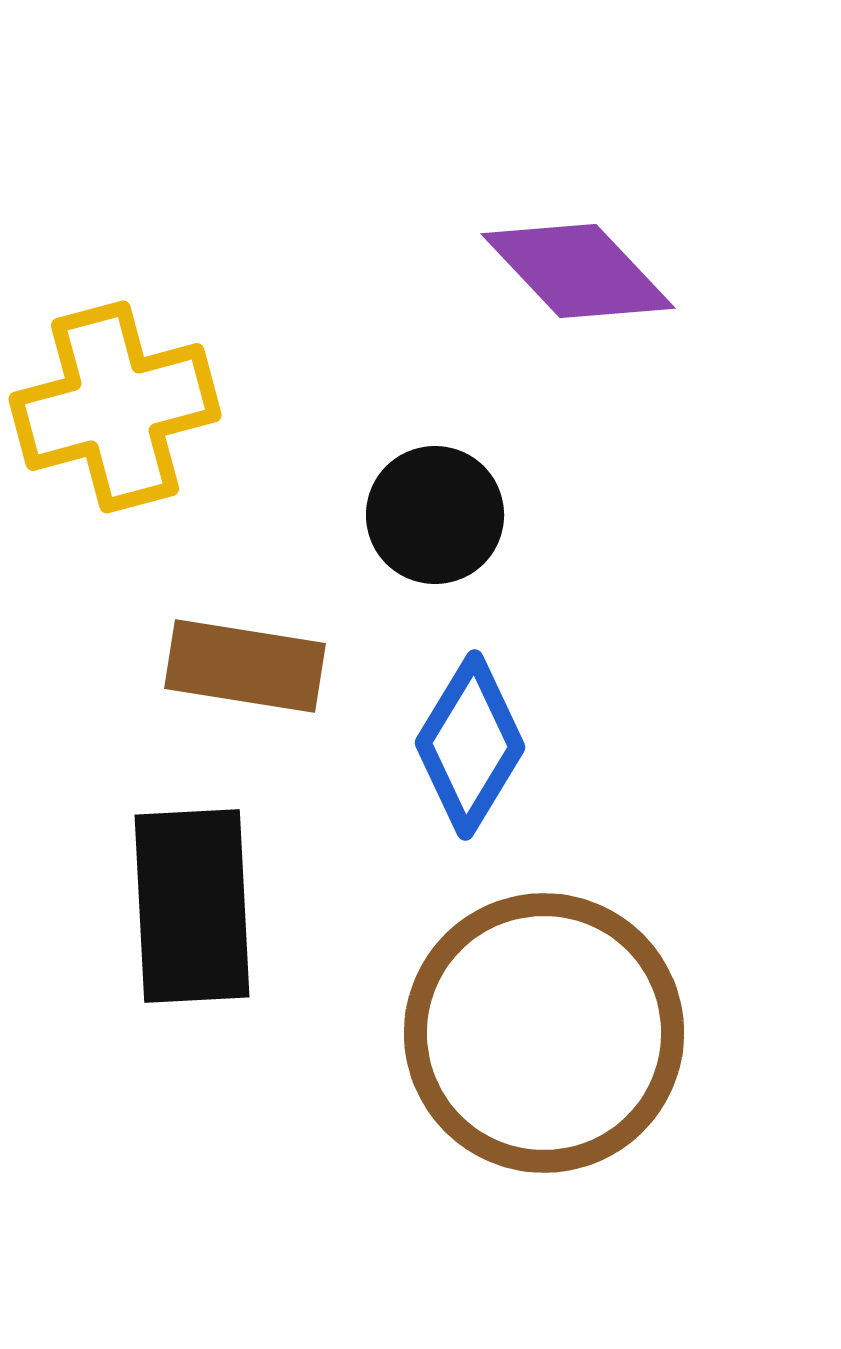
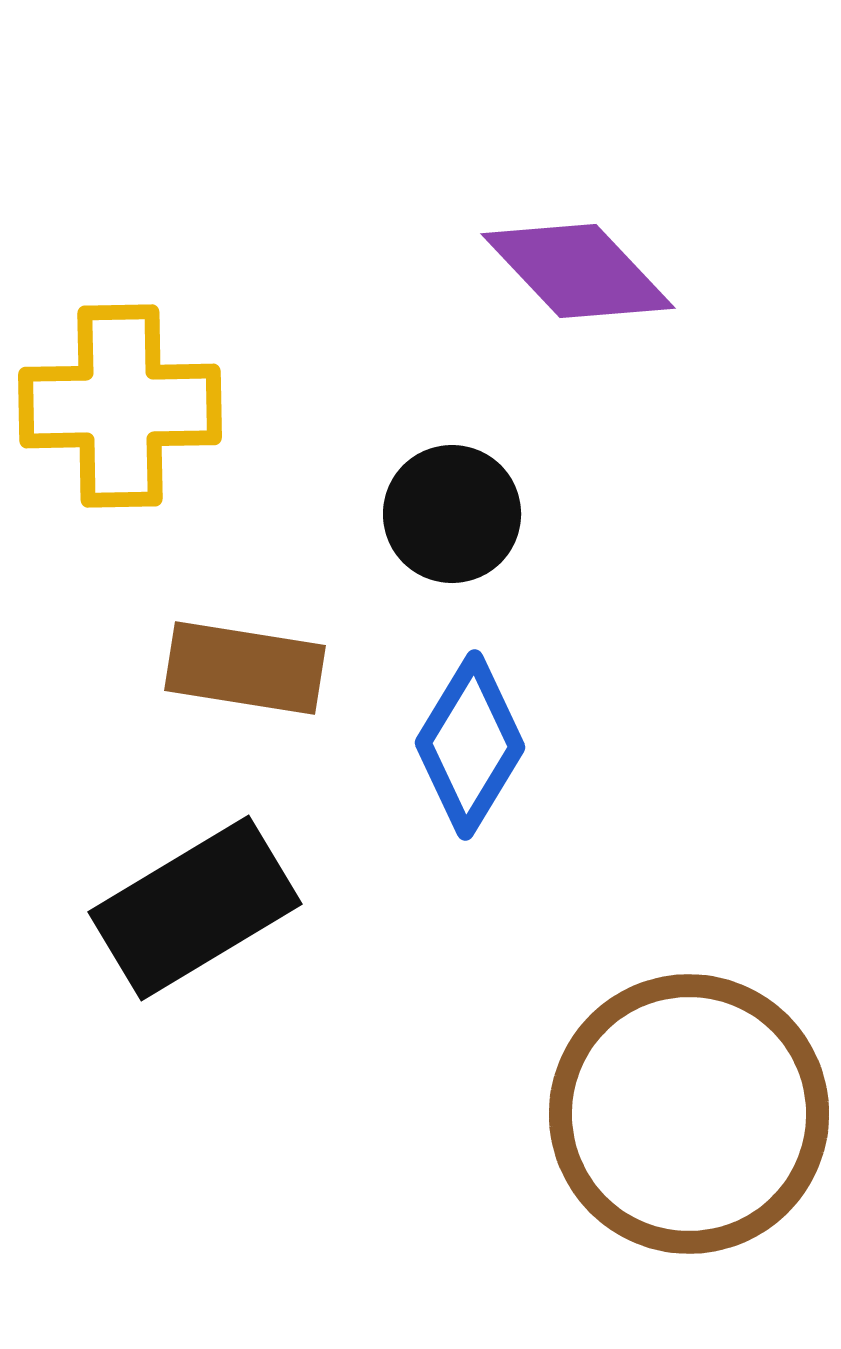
yellow cross: moved 5 px right, 1 px up; rotated 14 degrees clockwise
black circle: moved 17 px right, 1 px up
brown rectangle: moved 2 px down
black rectangle: moved 3 px right, 2 px down; rotated 62 degrees clockwise
brown circle: moved 145 px right, 81 px down
